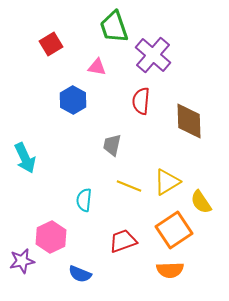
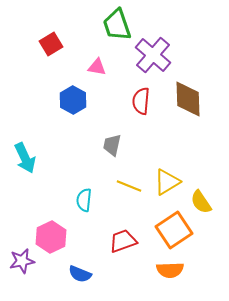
green trapezoid: moved 3 px right, 2 px up
brown diamond: moved 1 px left, 22 px up
